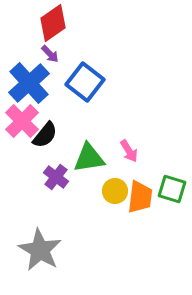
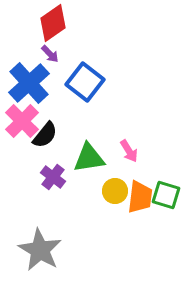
purple cross: moved 3 px left
green square: moved 6 px left, 6 px down
